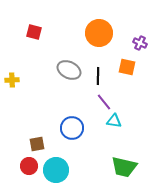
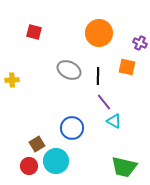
cyan triangle: rotated 21 degrees clockwise
brown square: rotated 21 degrees counterclockwise
cyan circle: moved 9 px up
